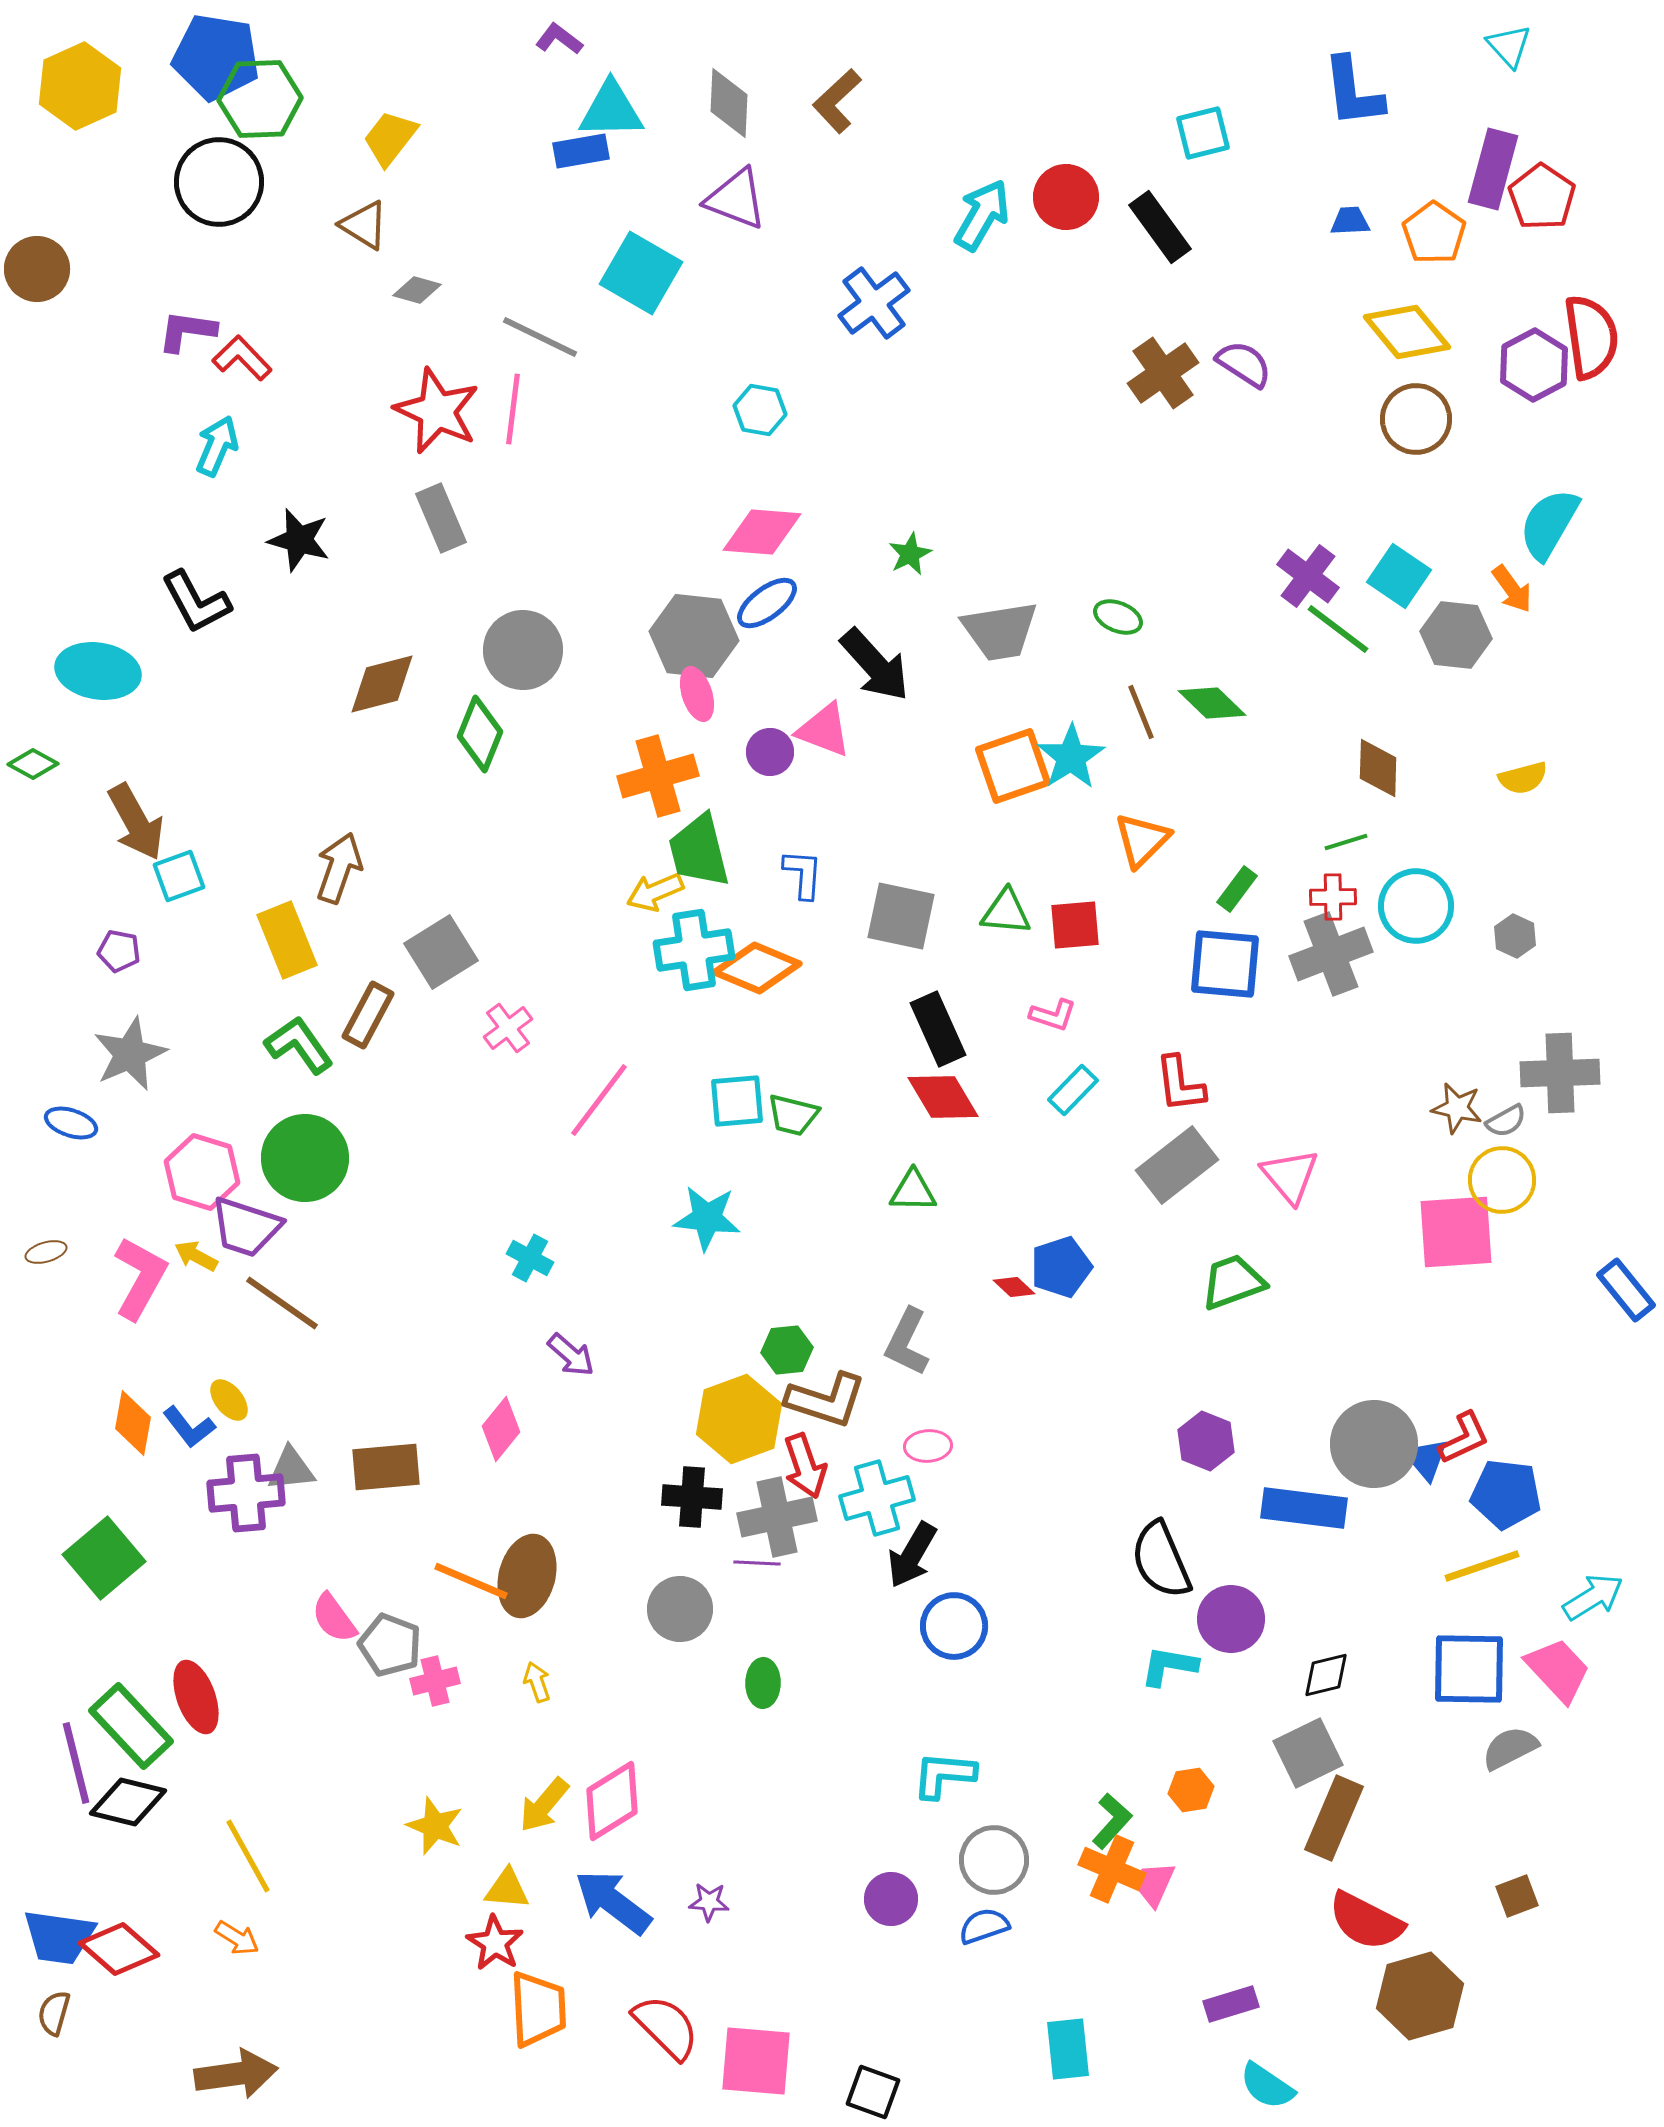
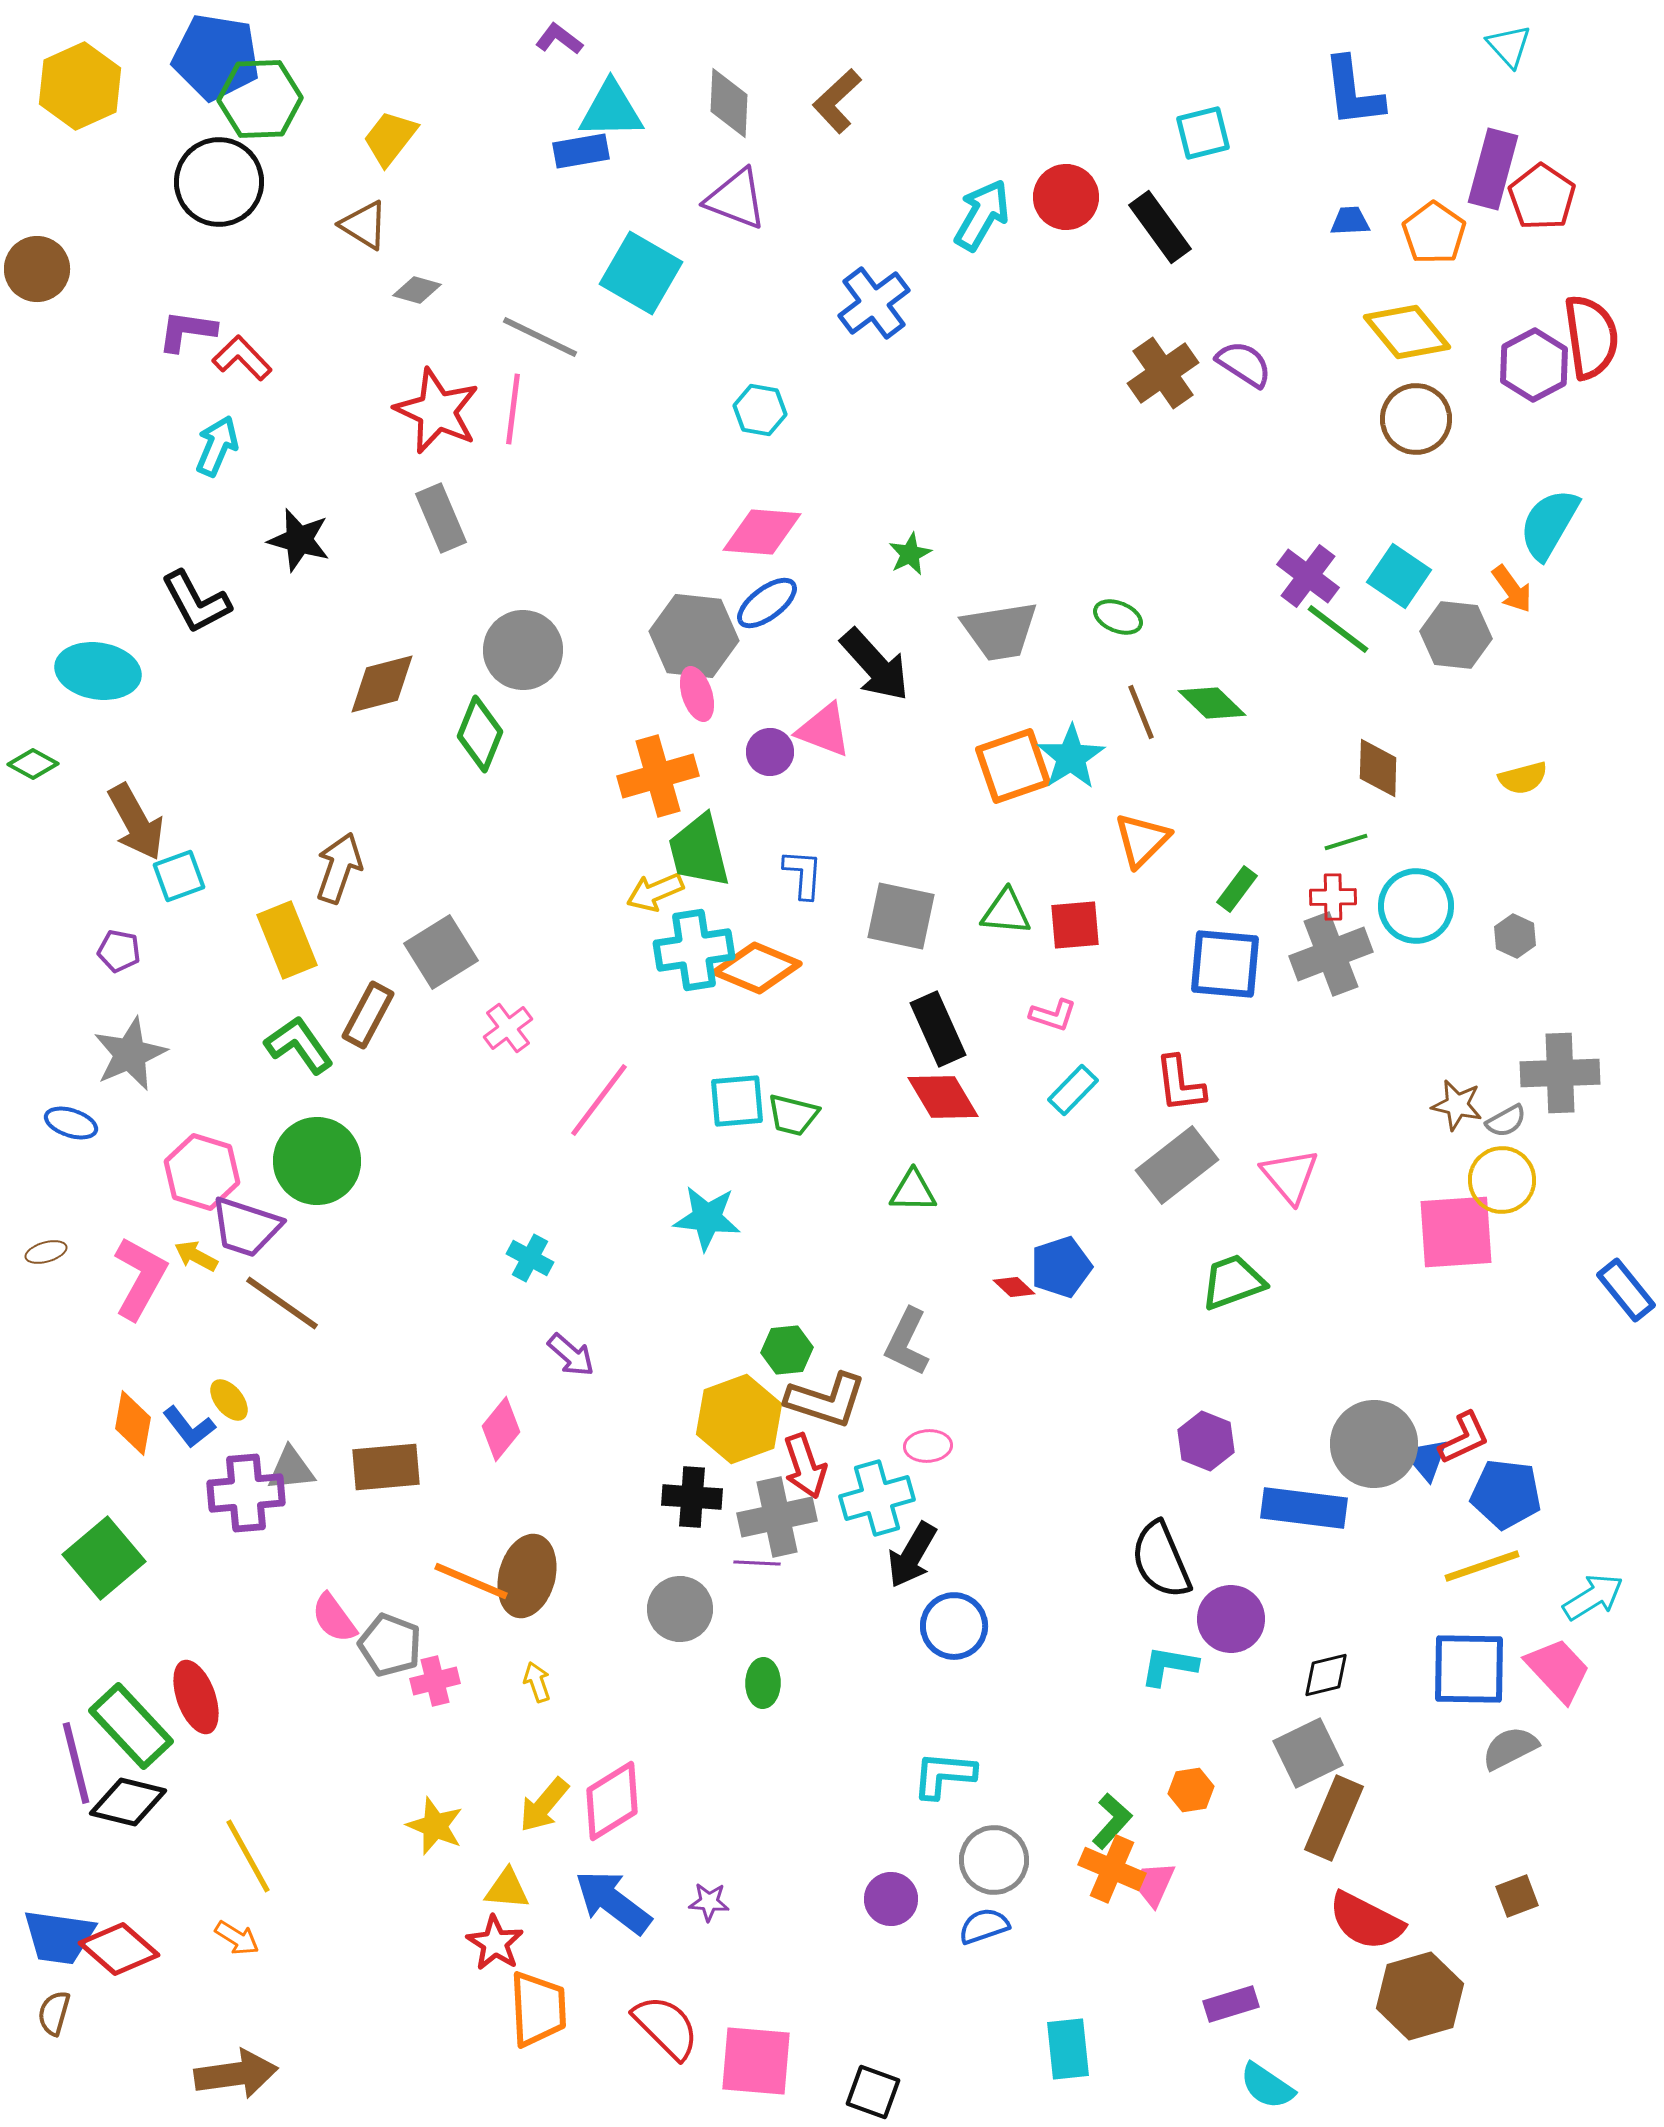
brown star at (1457, 1108): moved 3 px up
green circle at (305, 1158): moved 12 px right, 3 px down
